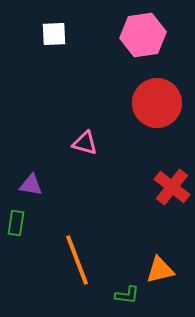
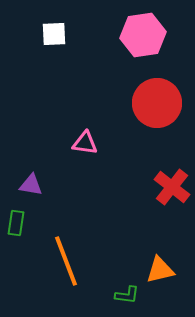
pink triangle: rotated 8 degrees counterclockwise
orange line: moved 11 px left, 1 px down
